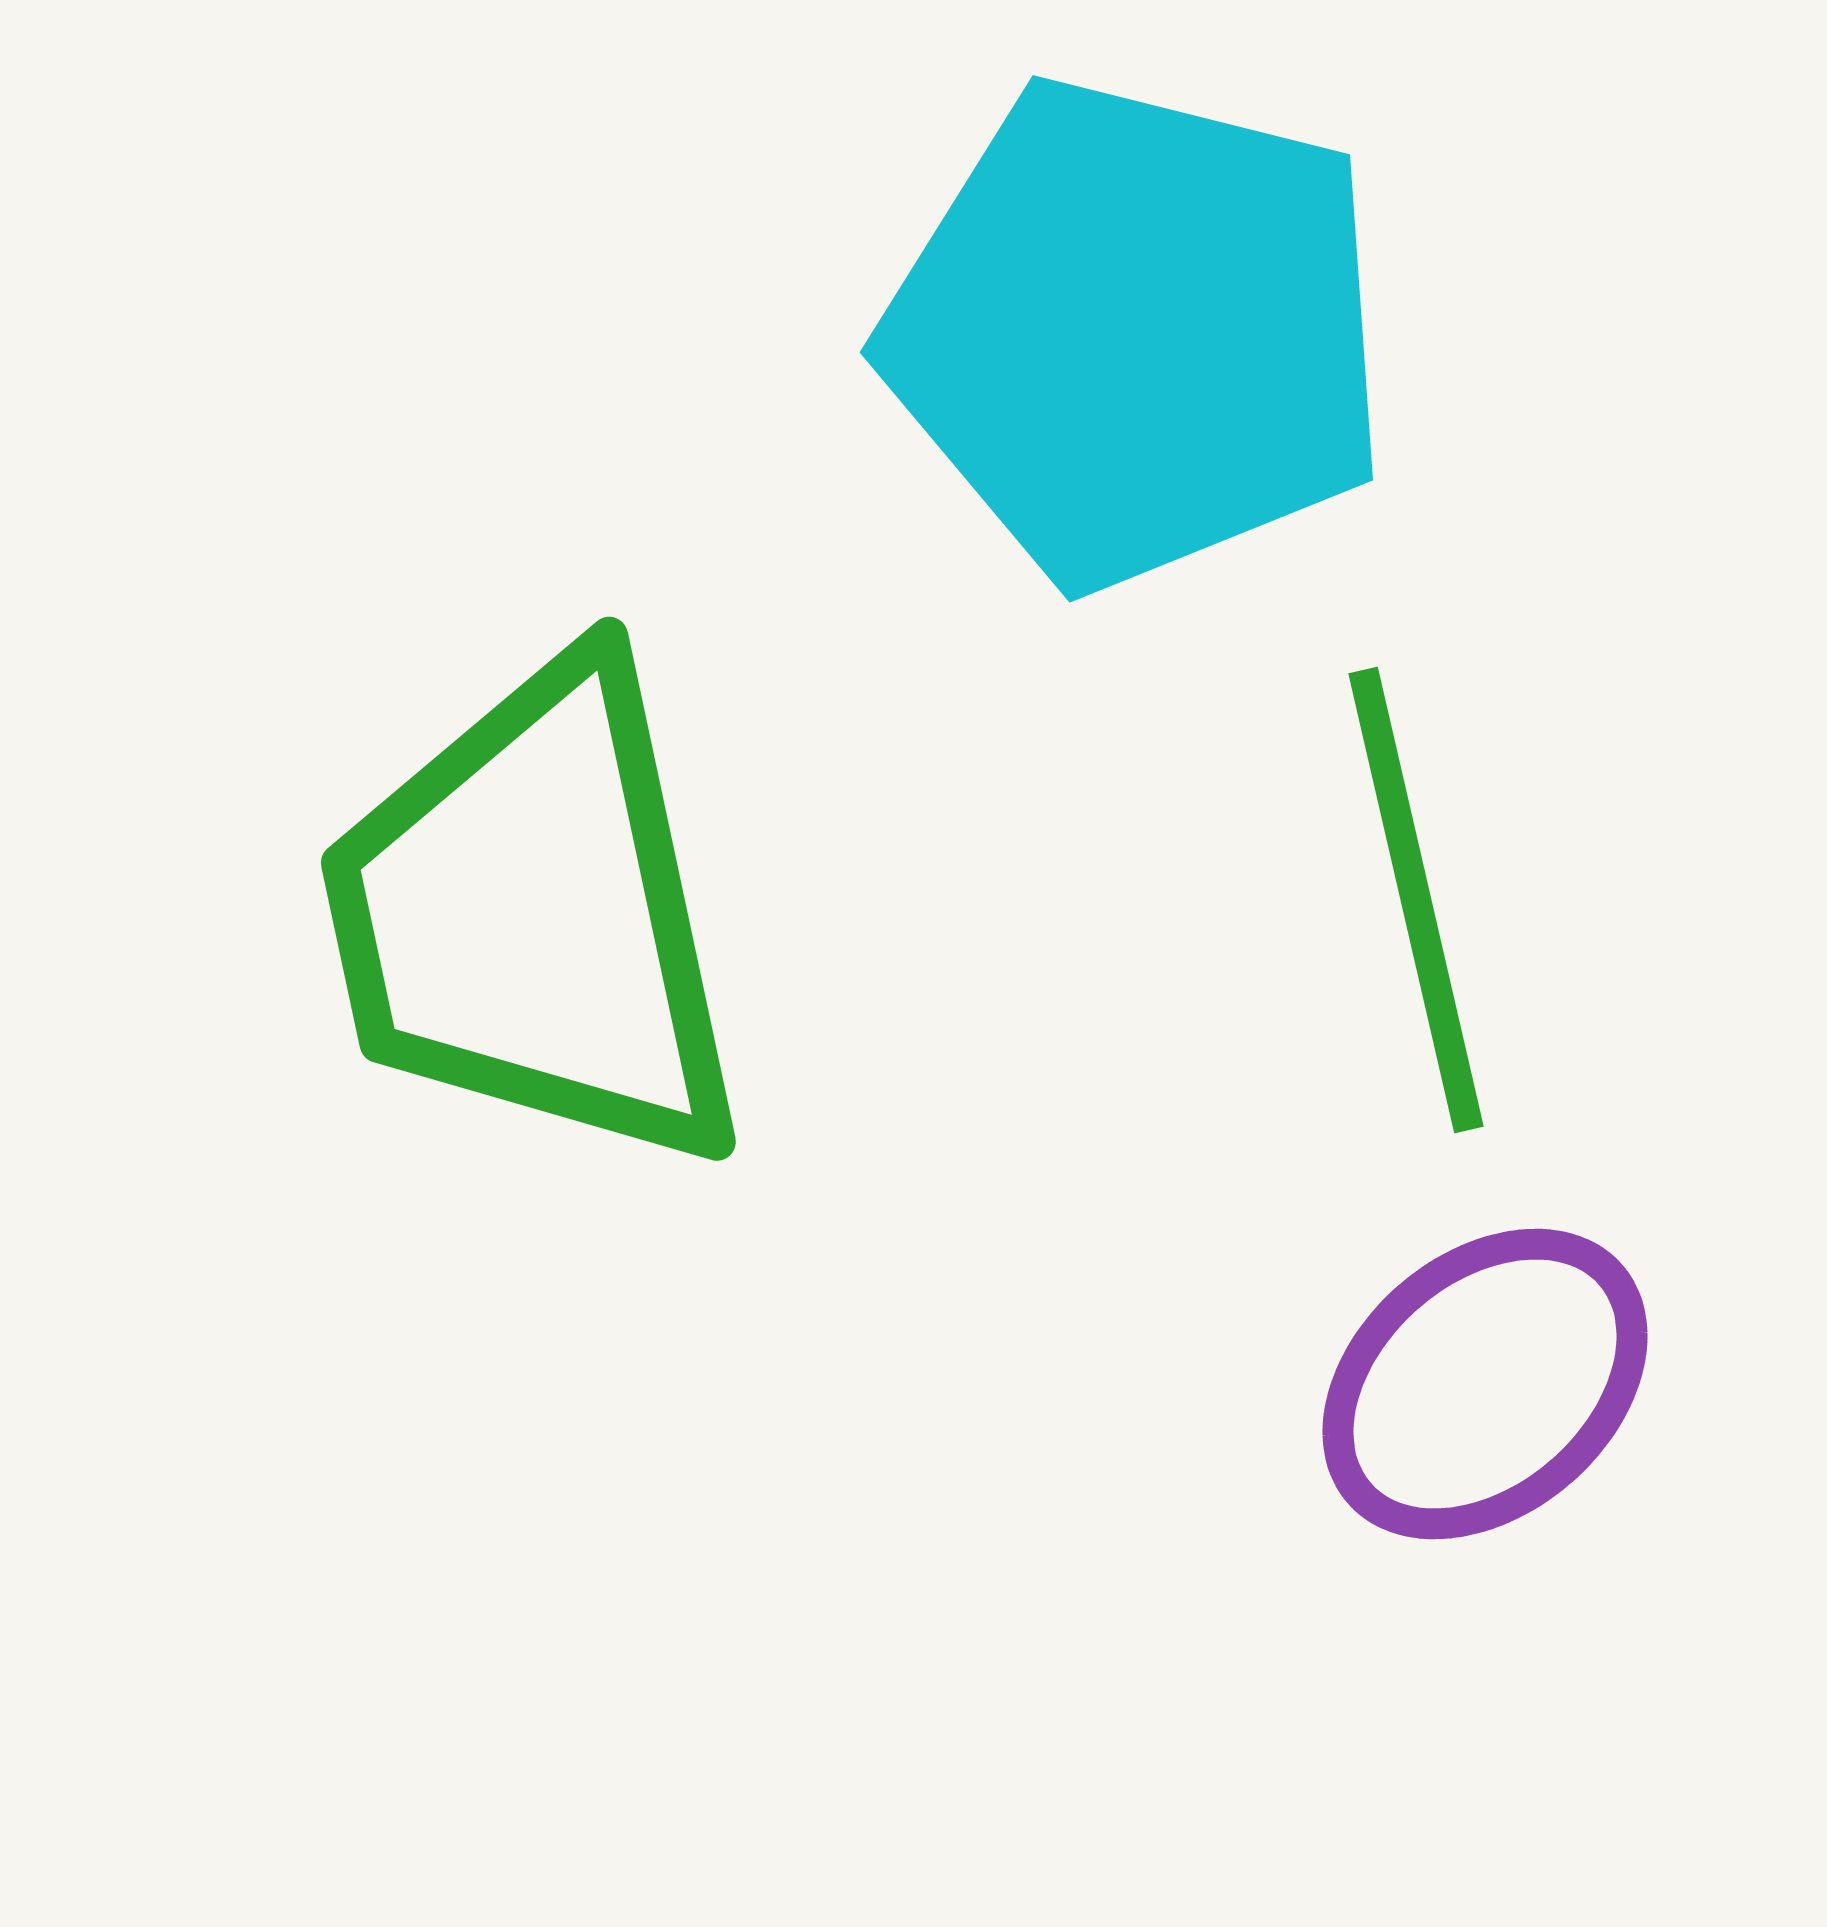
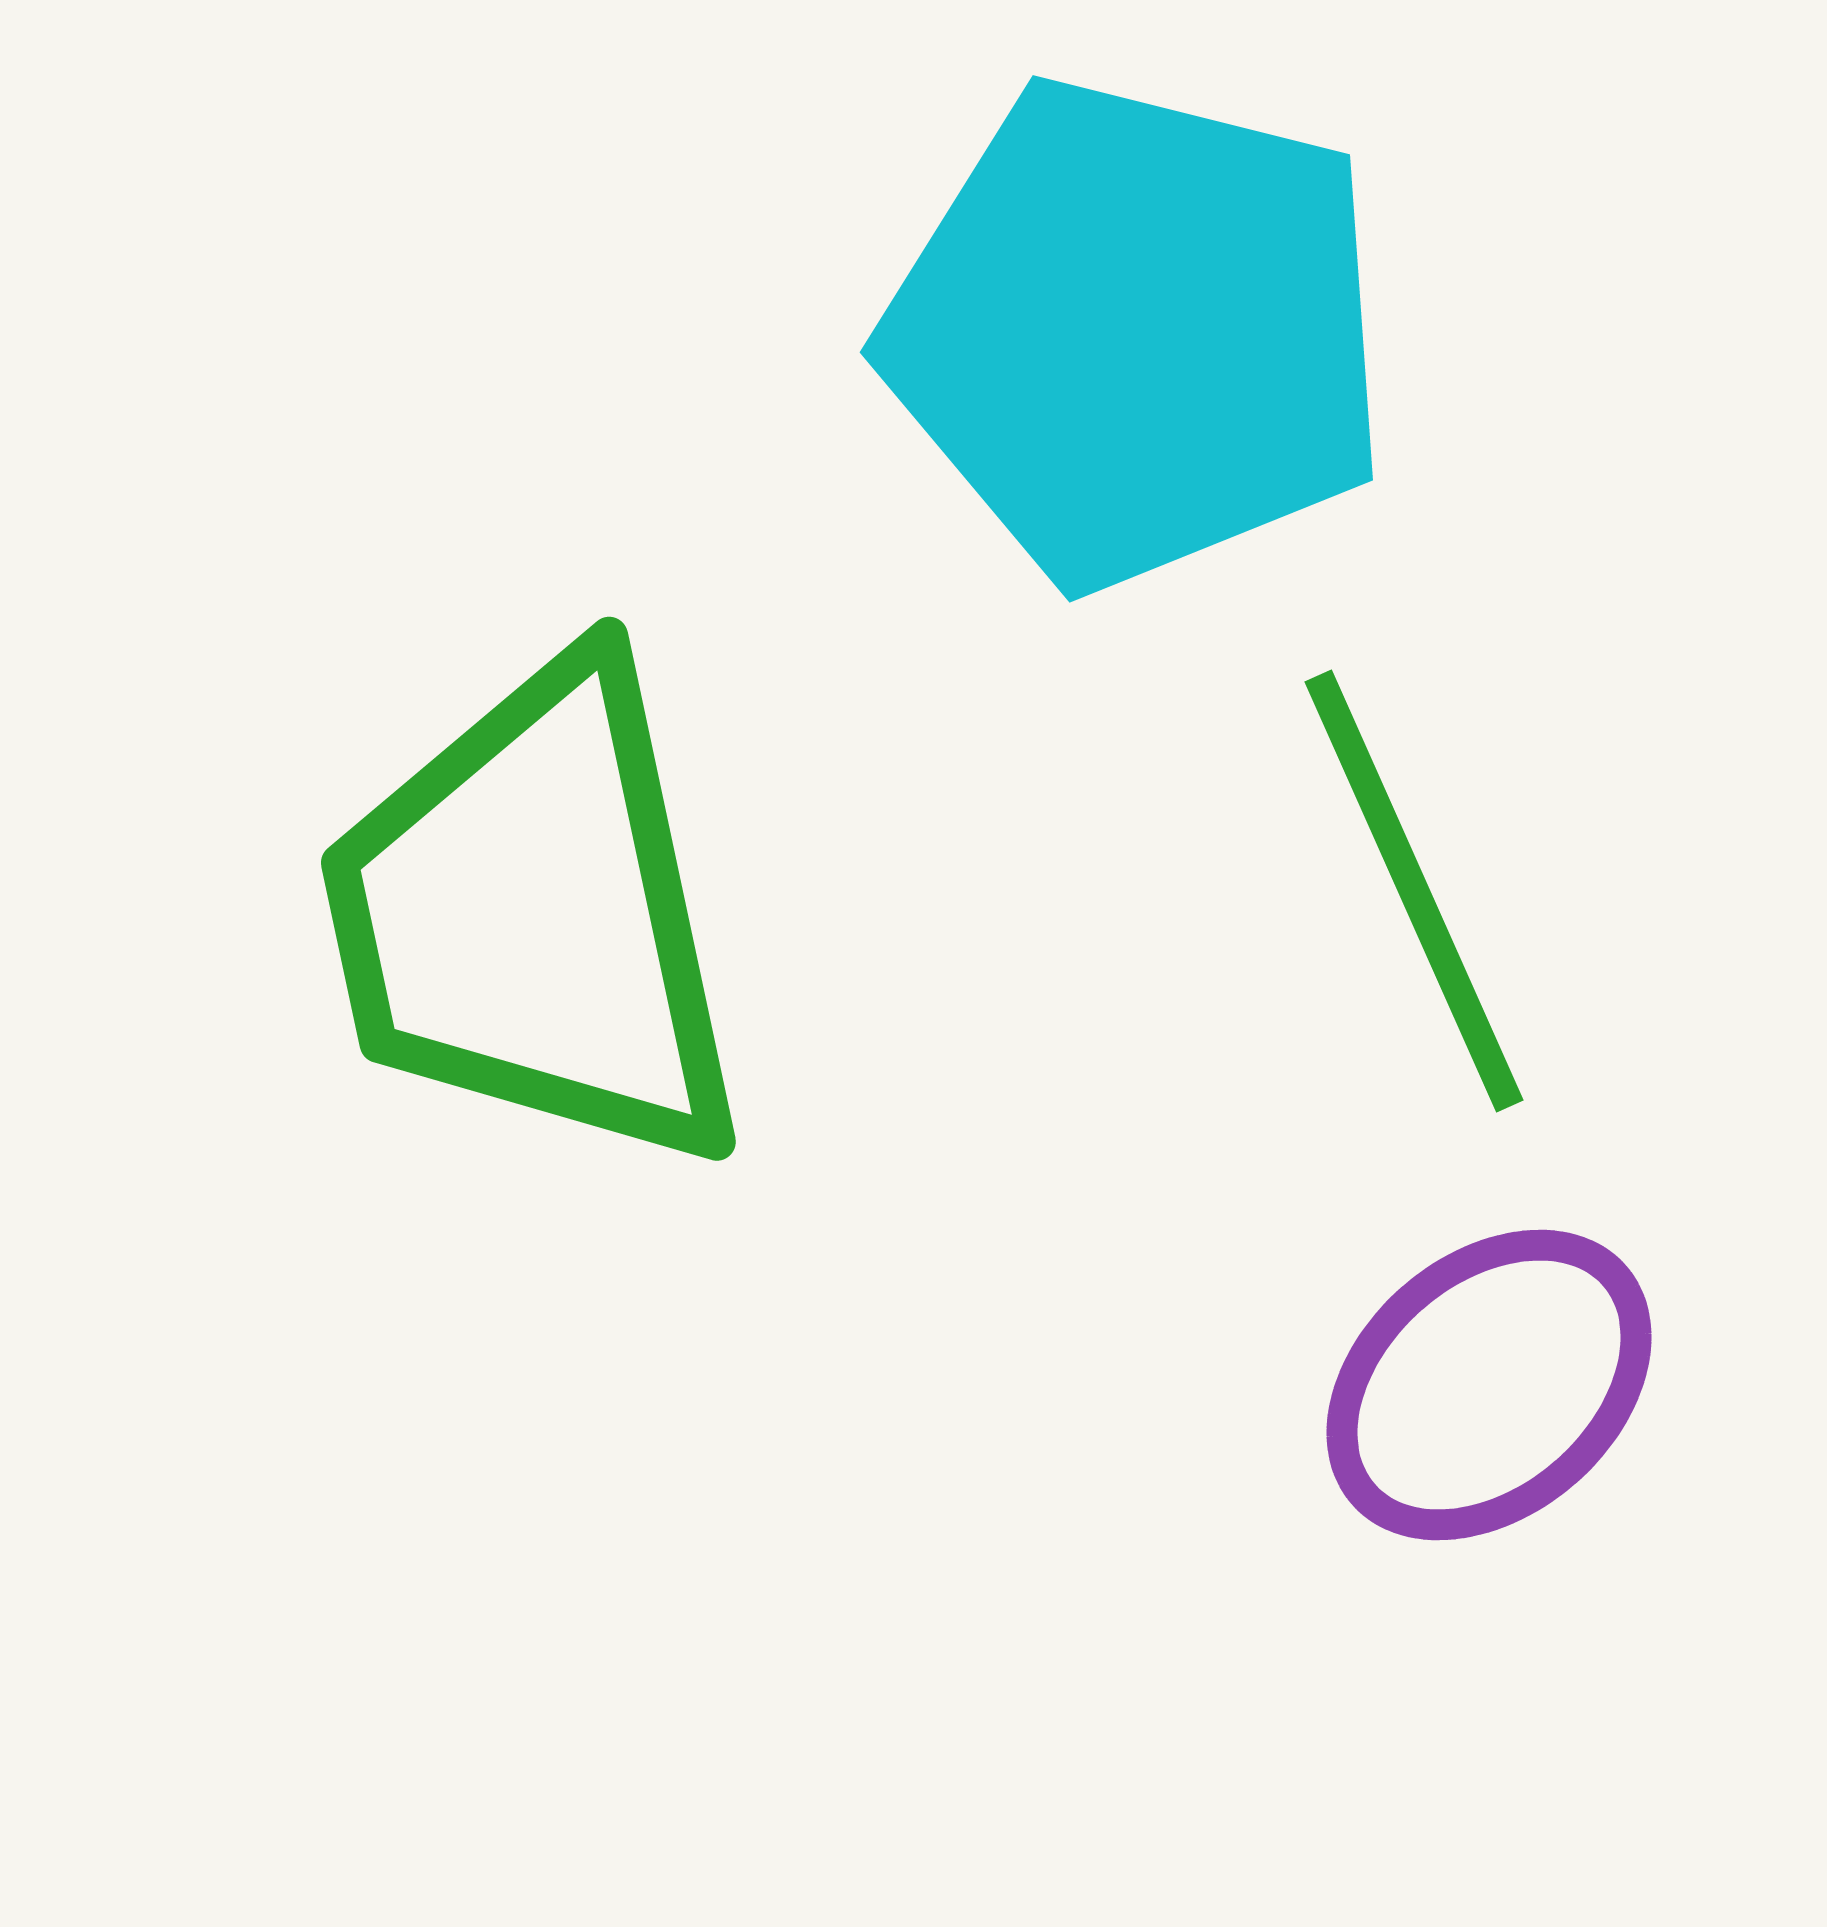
green line: moved 2 px left, 9 px up; rotated 11 degrees counterclockwise
purple ellipse: moved 4 px right, 1 px down
